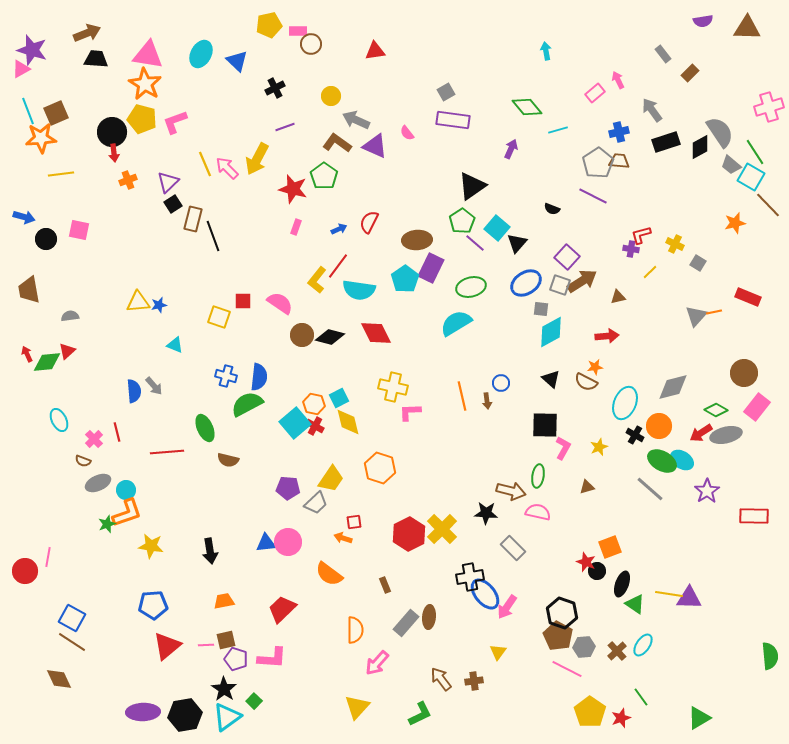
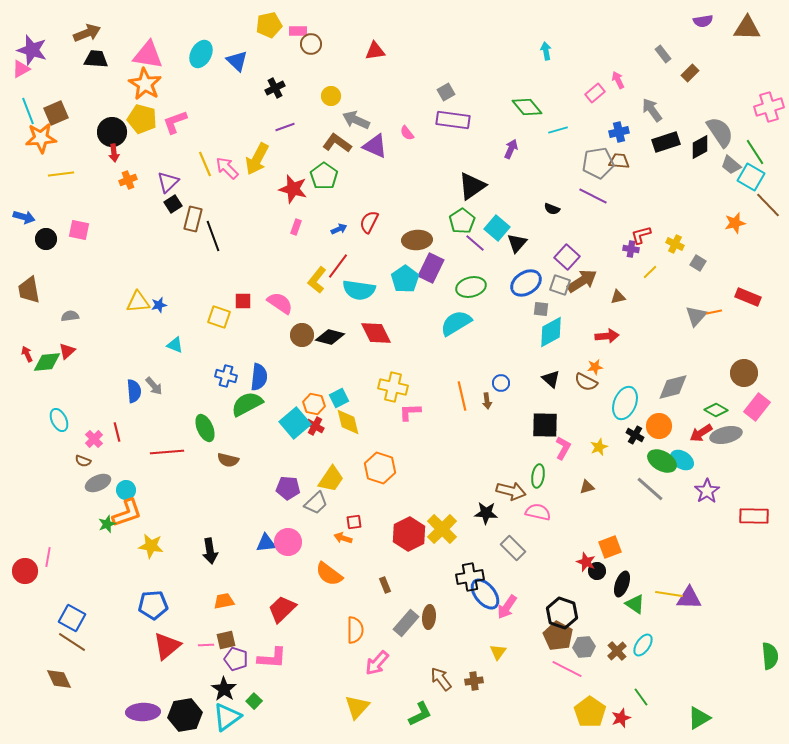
gray pentagon at (598, 163): rotated 24 degrees clockwise
